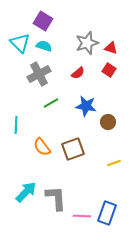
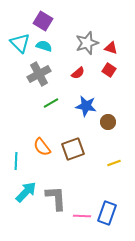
cyan line: moved 36 px down
